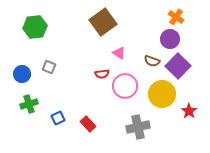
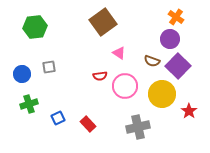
gray square: rotated 32 degrees counterclockwise
red semicircle: moved 2 px left, 2 px down
